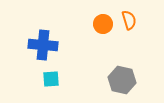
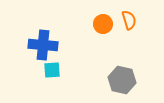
cyan square: moved 1 px right, 9 px up
